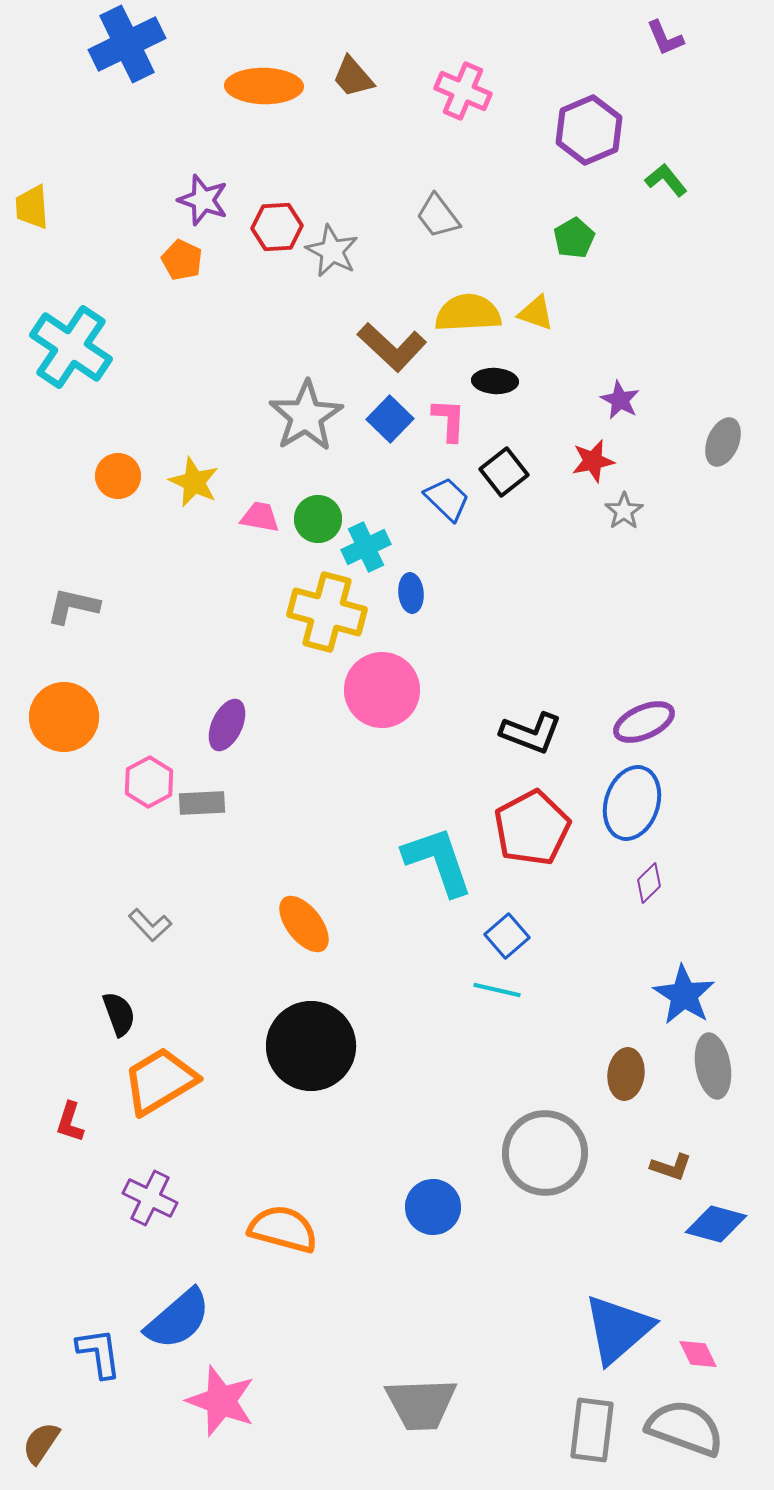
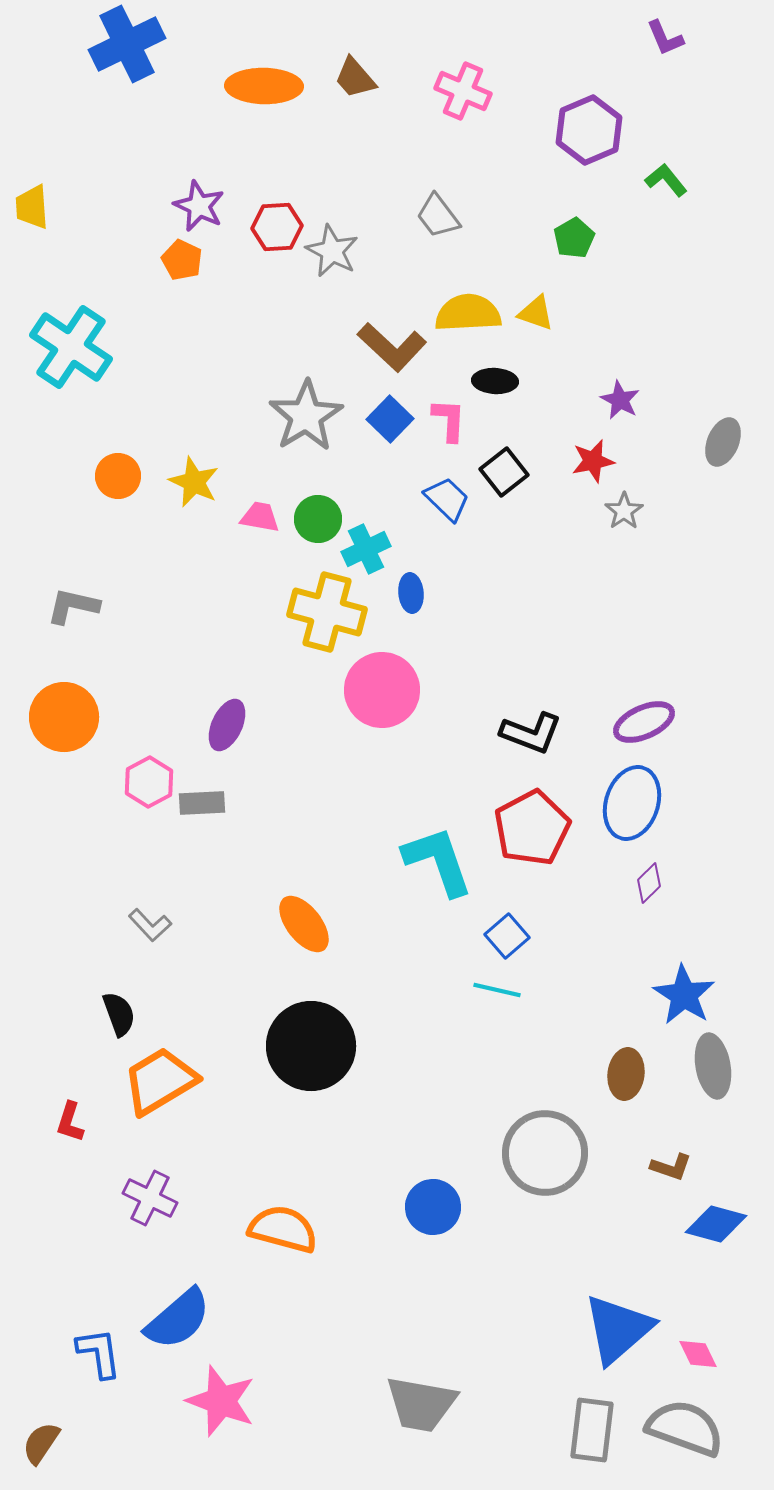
brown trapezoid at (353, 77): moved 2 px right, 1 px down
purple star at (203, 200): moved 4 px left, 6 px down; rotated 6 degrees clockwise
cyan cross at (366, 547): moved 2 px down
gray trapezoid at (421, 1404): rotated 12 degrees clockwise
